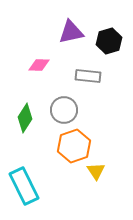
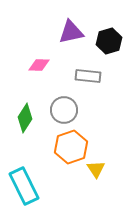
orange hexagon: moved 3 px left, 1 px down
yellow triangle: moved 2 px up
